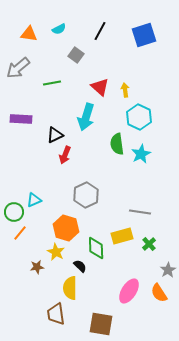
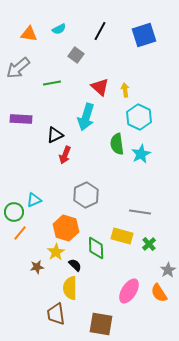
yellow rectangle: rotated 30 degrees clockwise
yellow star: rotated 12 degrees clockwise
black semicircle: moved 5 px left, 1 px up
